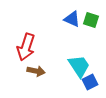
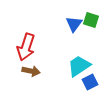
blue triangle: moved 2 px right, 5 px down; rotated 42 degrees clockwise
cyan trapezoid: rotated 90 degrees counterclockwise
brown arrow: moved 5 px left
